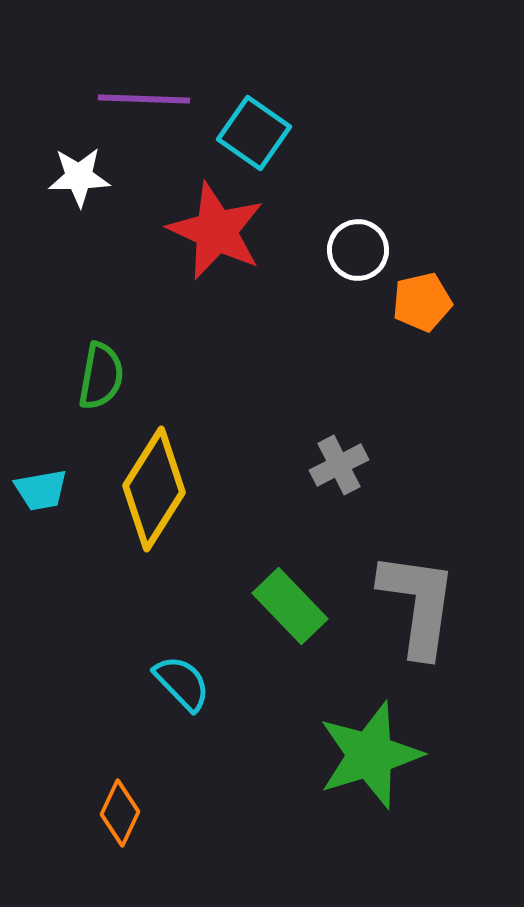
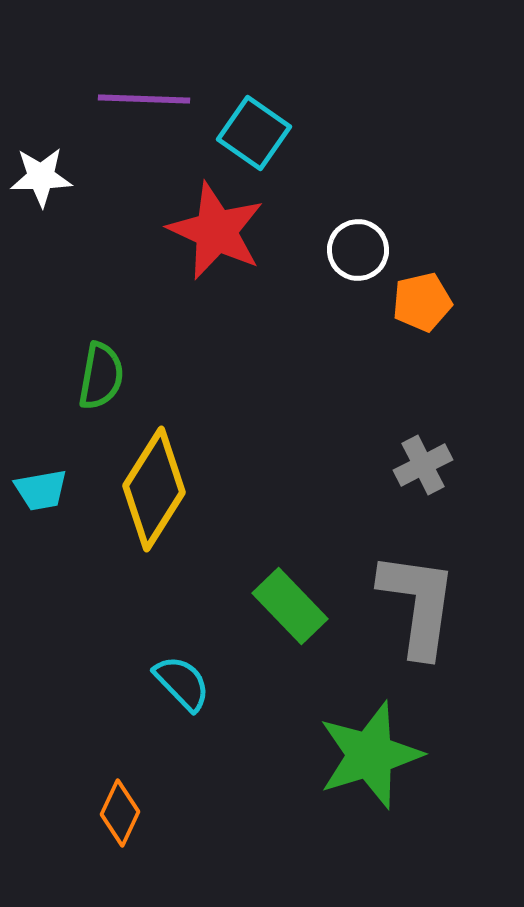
white star: moved 38 px left
gray cross: moved 84 px right
